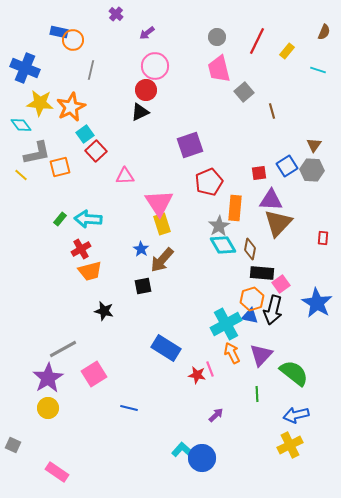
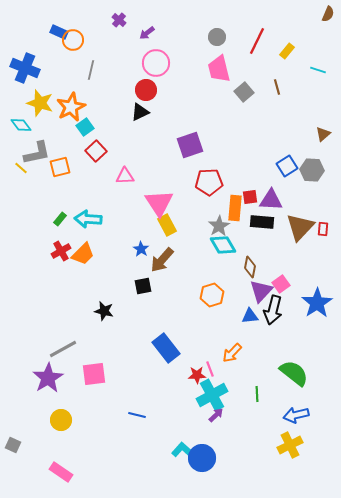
purple cross at (116, 14): moved 3 px right, 6 px down
blue rectangle at (59, 32): rotated 12 degrees clockwise
brown semicircle at (324, 32): moved 4 px right, 18 px up
pink circle at (155, 66): moved 1 px right, 3 px up
yellow star at (40, 103): rotated 12 degrees clockwise
brown line at (272, 111): moved 5 px right, 24 px up
cyan square at (85, 134): moved 7 px up
brown triangle at (314, 145): moved 9 px right, 11 px up; rotated 14 degrees clockwise
red square at (259, 173): moved 9 px left, 24 px down
yellow line at (21, 175): moved 7 px up
red pentagon at (209, 182): rotated 20 degrees clockwise
brown triangle at (278, 223): moved 22 px right, 4 px down
yellow rectangle at (162, 224): moved 5 px right, 1 px down; rotated 10 degrees counterclockwise
red rectangle at (323, 238): moved 9 px up
red cross at (81, 249): moved 20 px left, 2 px down
brown diamond at (250, 249): moved 18 px down
orange trapezoid at (90, 271): moved 7 px left, 17 px up; rotated 30 degrees counterclockwise
black rectangle at (262, 273): moved 51 px up
orange hexagon at (252, 299): moved 40 px left, 4 px up
blue star at (317, 303): rotated 8 degrees clockwise
blue triangle at (250, 316): rotated 18 degrees counterclockwise
cyan cross at (226, 324): moved 14 px left, 71 px down
blue rectangle at (166, 348): rotated 20 degrees clockwise
orange arrow at (232, 353): rotated 110 degrees counterclockwise
purple triangle at (261, 355): moved 64 px up
pink square at (94, 374): rotated 25 degrees clockwise
red star at (197, 375): rotated 12 degrees counterclockwise
yellow circle at (48, 408): moved 13 px right, 12 px down
blue line at (129, 408): moved 8 px right, 7 px down
pink rectangle at (57, 472): moved 4 px right
